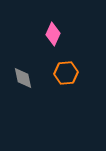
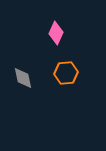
pink diamond: moved 3 px right, 1 px up
